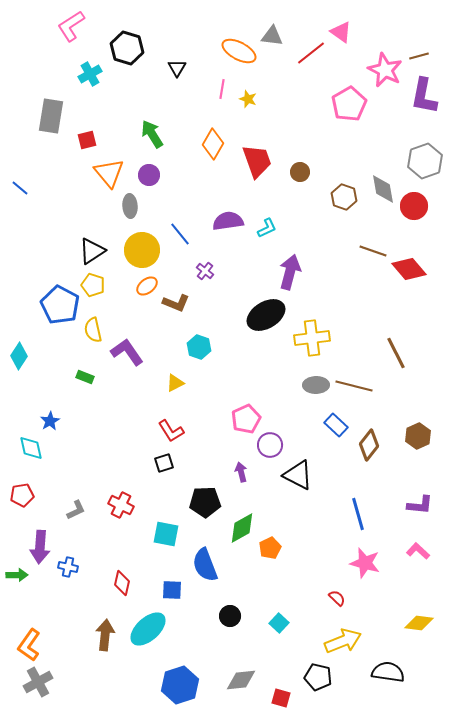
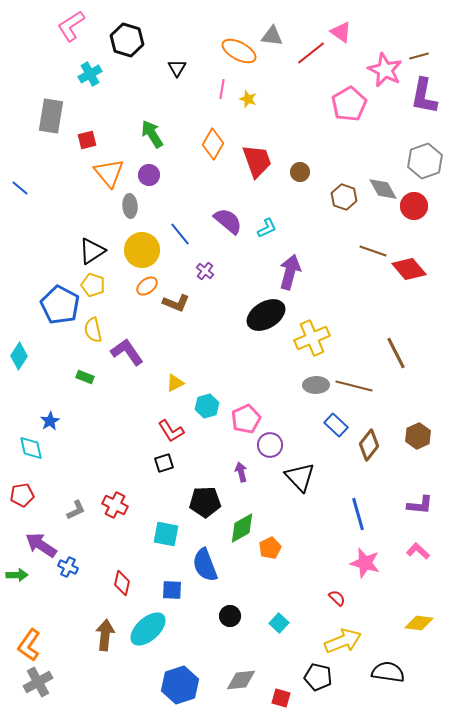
black hexagon at (127, 48): moved 8 px up
gray diamond at (383, 189): rotated 20 degrees counterclockwise
purple semicircle at (228, 221): rotated 48 degrees clockwise
yellow cross at (312, 338): rotated 16 degrees counterclockwise
cyan hexagon at (199, 347): moved 8 px right, 59 px down; rotated 25 degrees clockwise
black triangle at (298, 475): moved 2 px right, 2 px down; rotated 20 degrees clockwise
red cross at (121, 505): moved 6 px left
purple arrow at (40, 547): moved 1 px right, 2 px up; rotated 120 degrees clockwise
blue cross at (68, 567): rotated 12 degrees clockwise
